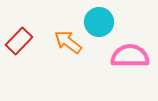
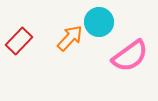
orange arrow: moved 2 px right, 4 px up; rotated 96 degrees clockwise
pink semicircle: rotated 144 degrees clockwise
